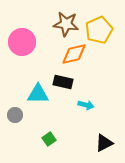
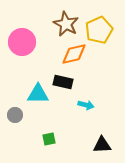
brown star: rotated 20 degrees clockwise
green square: rotated 24 degrees clockwise
black triangle: moved 2 px left, 2 px down; rotated 24 degrees clockwise
